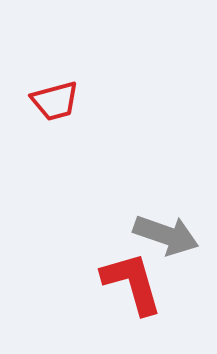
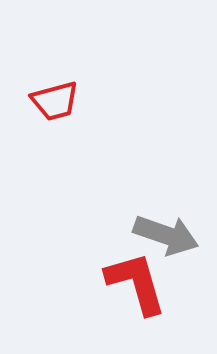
red L-shape: moved 4 px right
